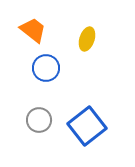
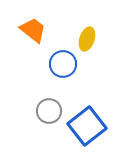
blue circle: moved 17 px right, 4 px up
gray circle: moved 10 px right, 9 px up
